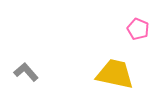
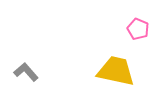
yellow trapezoid: moved 1 px right, 3 px up
